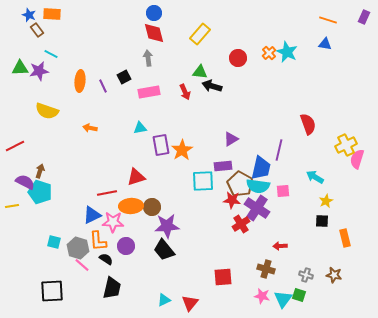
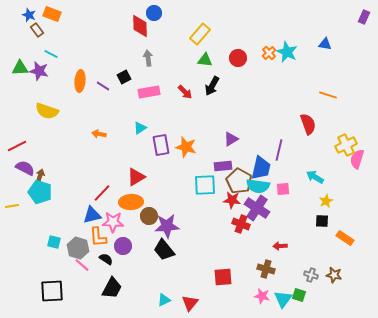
orange rectangle at (52, 14): rotated 18 degrees clockwise
orange line at (328, 20): moved 75 px down
red diamond at (154, 33): moved 14 px left, 7 px up; rotated 15 degrees clockwise
purple star at (39, 71): rotated 24 degrees clockwise
green triangle at (200, 72): moved 5 px right, 12 px up
purple line at (103, 86): rotated 32 degrees counterclockwise
black arrow at (212, 86): rotated 78 degrees counterclockwise
red arrow at (185, 92): rotated 21 degrees counterclockwise
orange arrow at (90, 128): moved 9 px right, 6 px down
cyan triangle at (140, 128): rotated 24 degrees counterclockwise
red line at (15, 146): moved 2 px right
orange star at (182, 150): moved 4 px right, 3 px up; rotated 25 degrees counterclockwise
brown arrow at (40, 171): moved 5 px down
red triangle at (136, 177): rotated 12 degrees counterclockwise
cyan square at (203, 181): moved 2 px right, 4 px down
purple semicircle at (25, 182): moved 14 px up
brown pentagon at (240, 184): moved 1 px left, 3 px up
pink square at (283, 191): moved 2 px up
red line at (107, 193): moved 5 px left; rotated 36 degrees counterclockwise
orange ellipse at (131, 206): moved 4 px up
brown circle at (152, 207): moved 3 px left, 9 px down
blue triangle at (92, 215): rotated 12 degrees clockwise
red cross at (241, 224): rotated 36 degrees counterclockwise
orange rectangle at (345, 238): rotated 42 degrees counterclockwise
orange L-shape at (98, 241): moved 4 px up
purple circle at (126, 246): moved 3 px left
gray cross at (306, 275): moved 5 px right
black trapezoid at (112, 288): rotated 15 degrees clockwise
